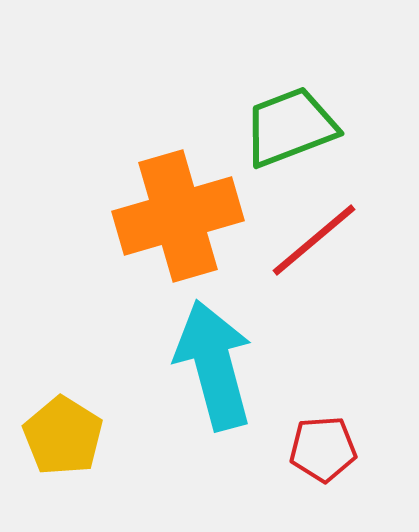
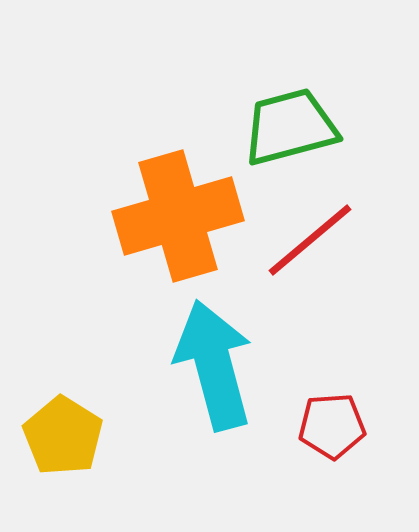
green trapezoid: rotated 6 degrees clockwise
red line: moved 4 px left
red pentagon: moved 9 px right, 23 px up
